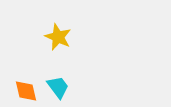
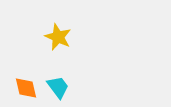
orange diamond: moved 3 px up
